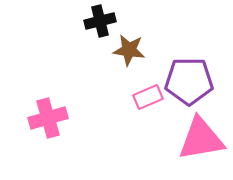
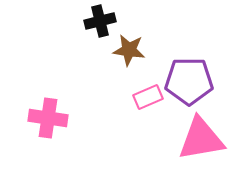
pink cross: rotated 24 degrees clockwise
